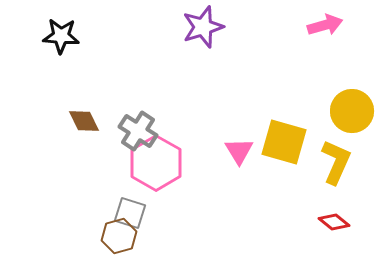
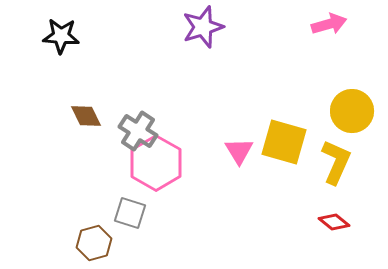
pink arrow: moved 4 px right, 1 px up
brown diamond: moved 2 px right, 5 px up
brown hexagon: moved 25 px left, 7 px down
